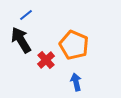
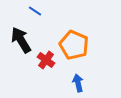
blue line: moved 9 px right, 4 px up; rotated 72 degrees clockwise
red cross: rotated 12 degrees counterclockwise
blue arrow: moved 2 px right, 1 px down
